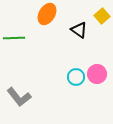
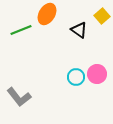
green line: moved 7 px right, 8 px up; rotated 20 degrees counterclockwise
